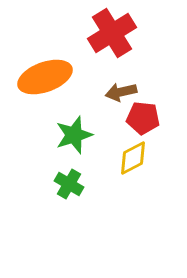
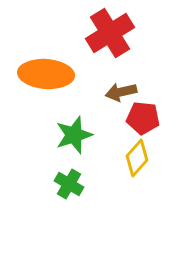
red cross: moved 2 px left
orange ellipse: moved 1 px right, 3 px up; rotated 24 degrees clockwise
yellow diamond: moved 4 px right; rotated 21 degrees counterclockwise
